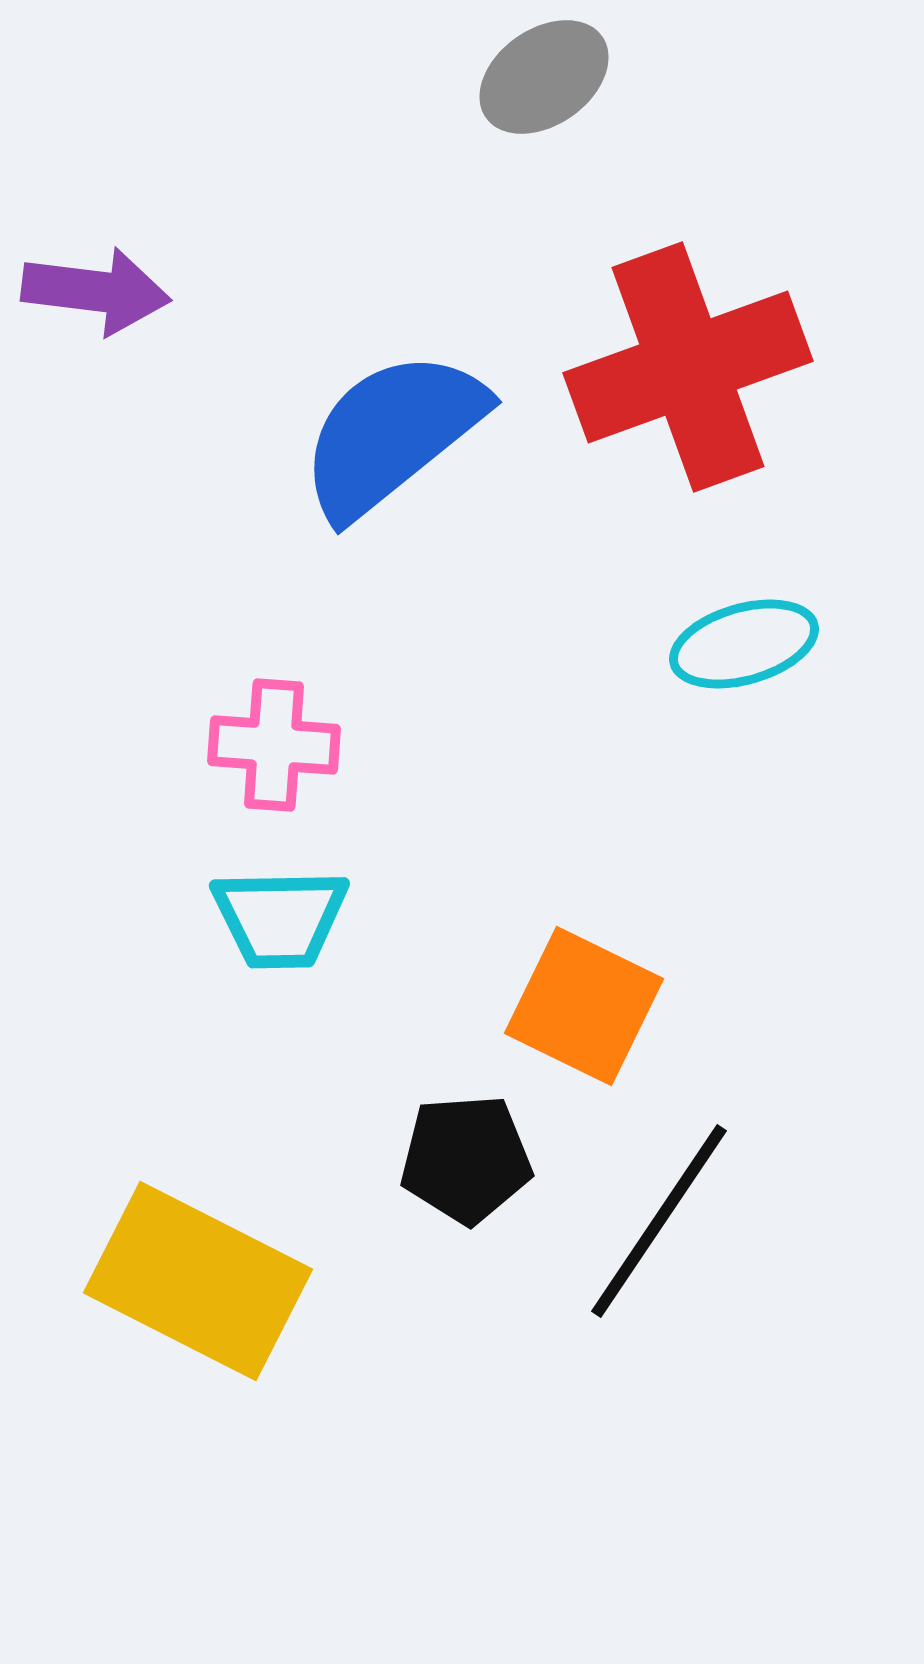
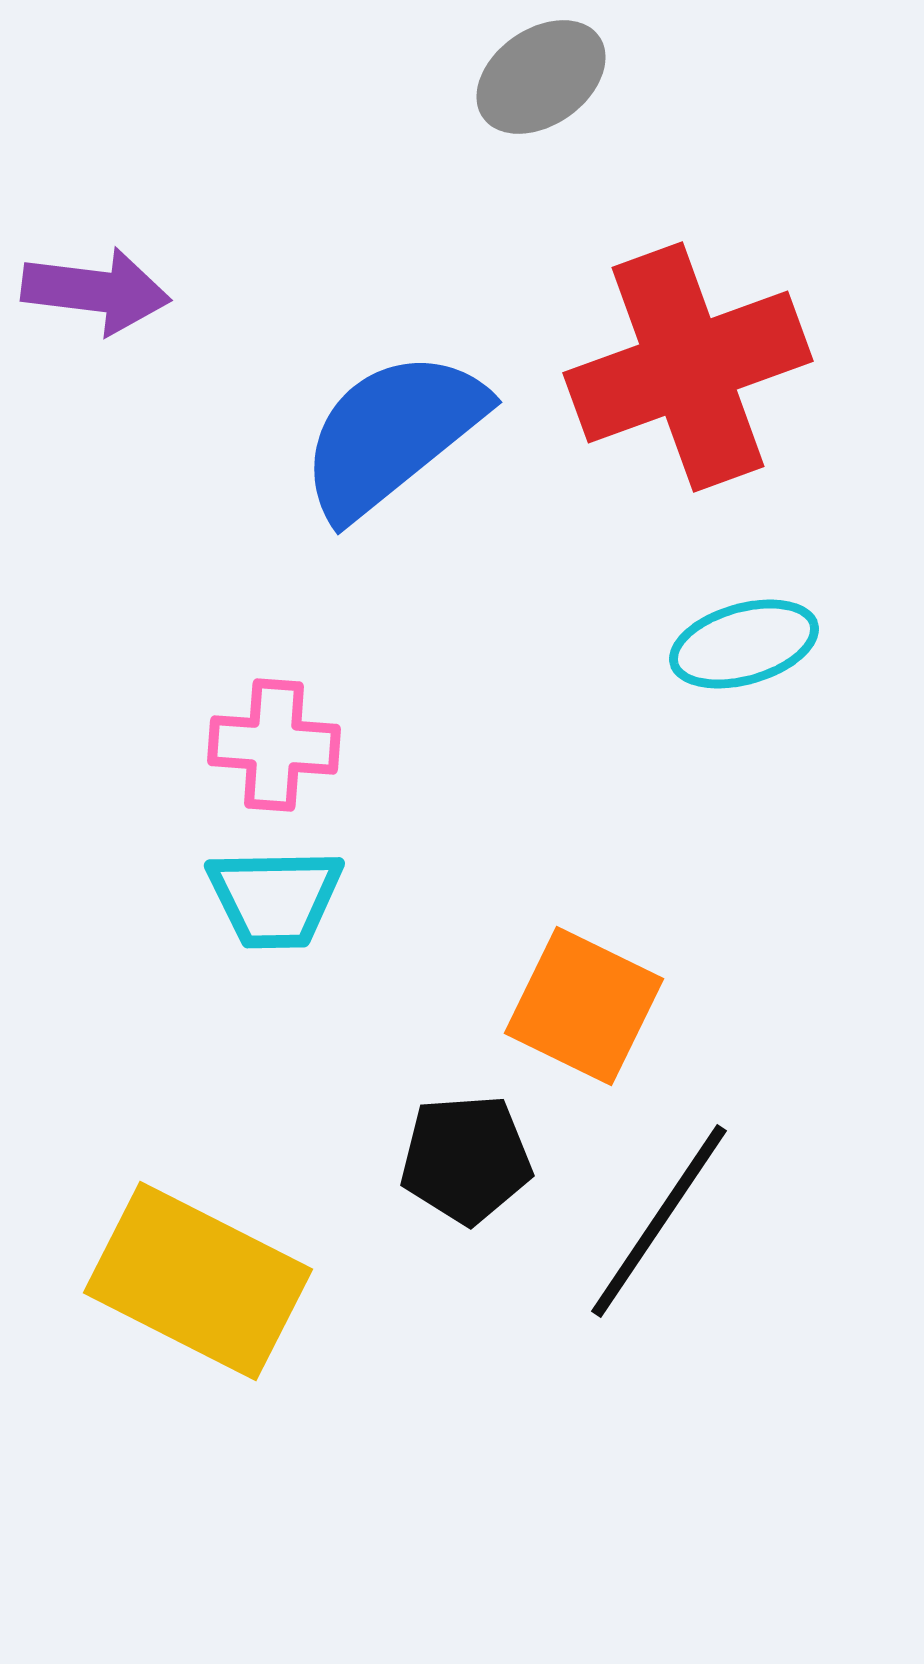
gray ellipse: moved 3 px left
cyan trapezoid: moved 5 px left, 20 px up
